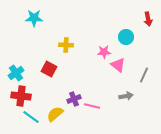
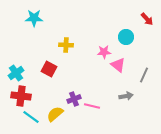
red arrow: moved 1 px left; rotated 32 degrees counterclockwise
